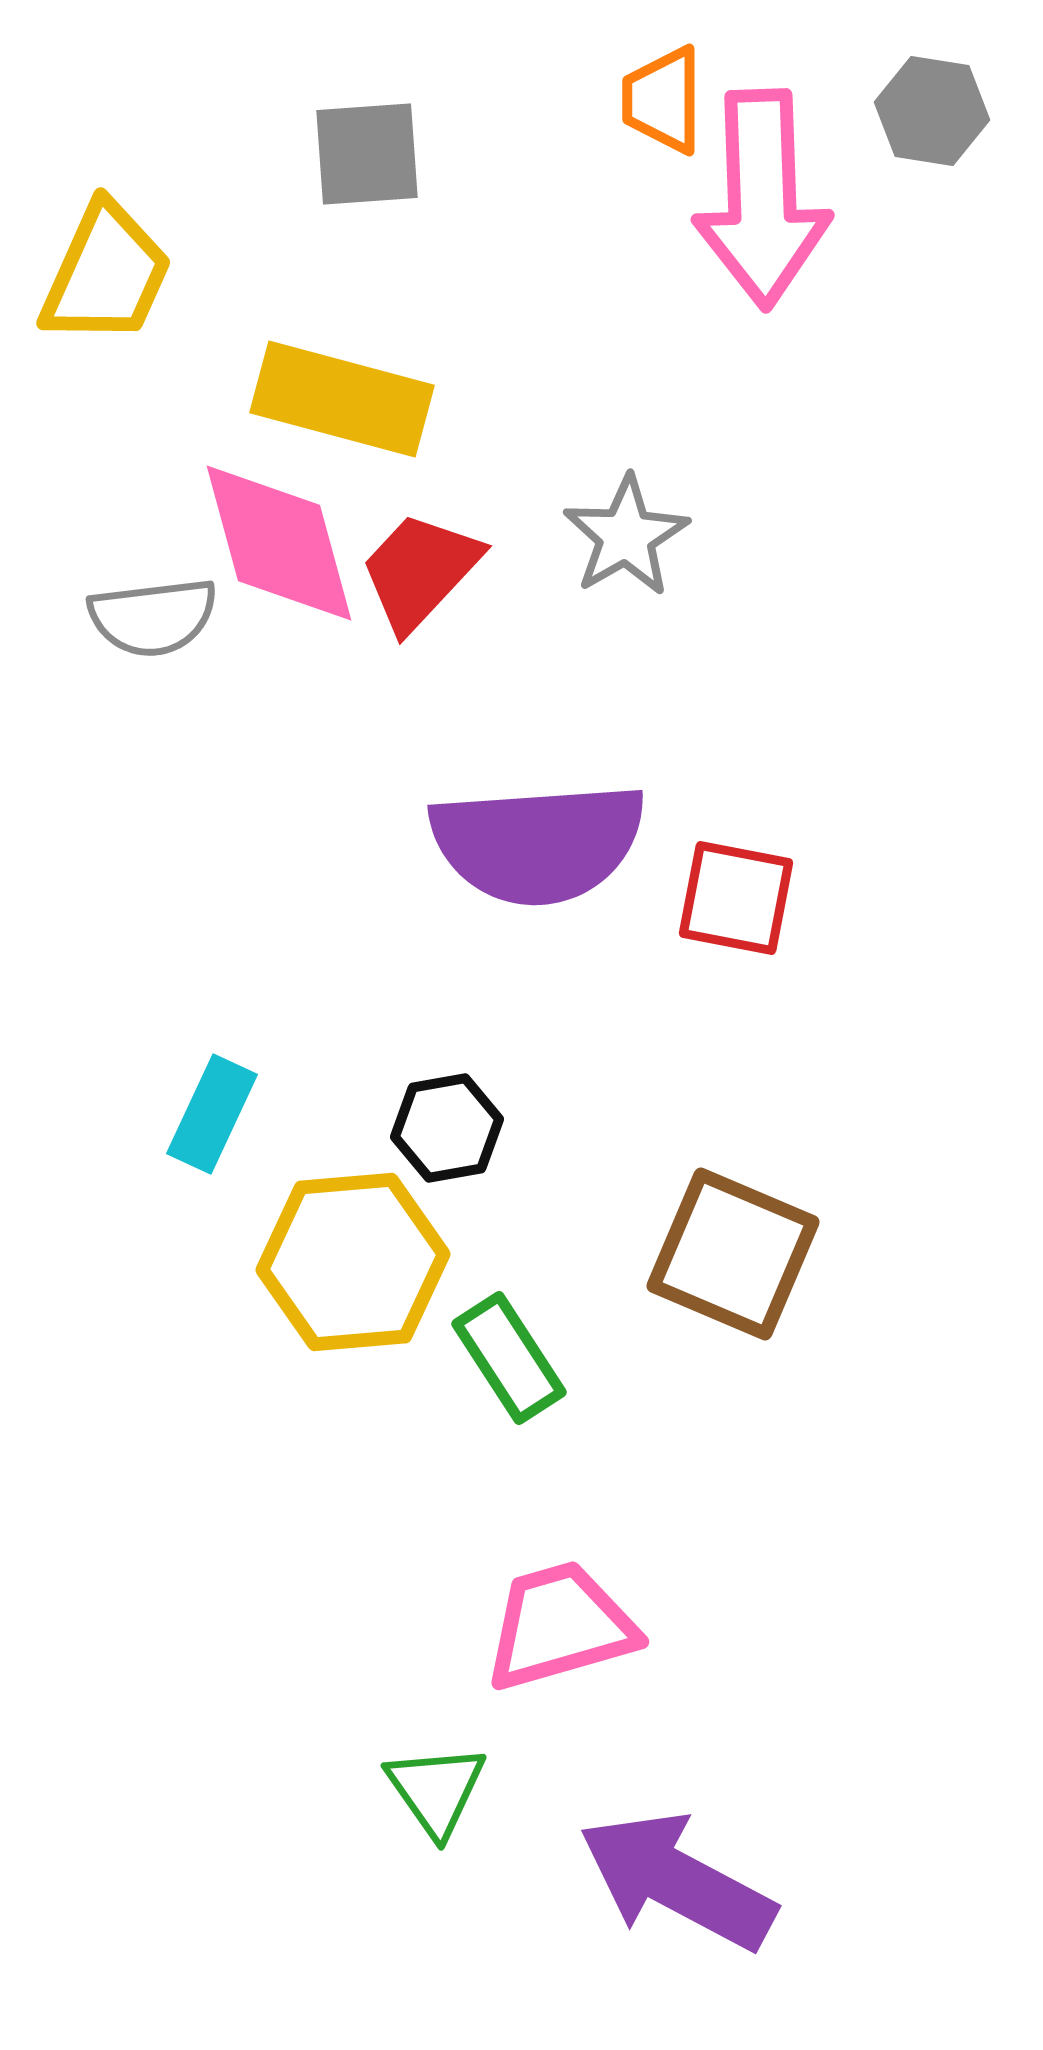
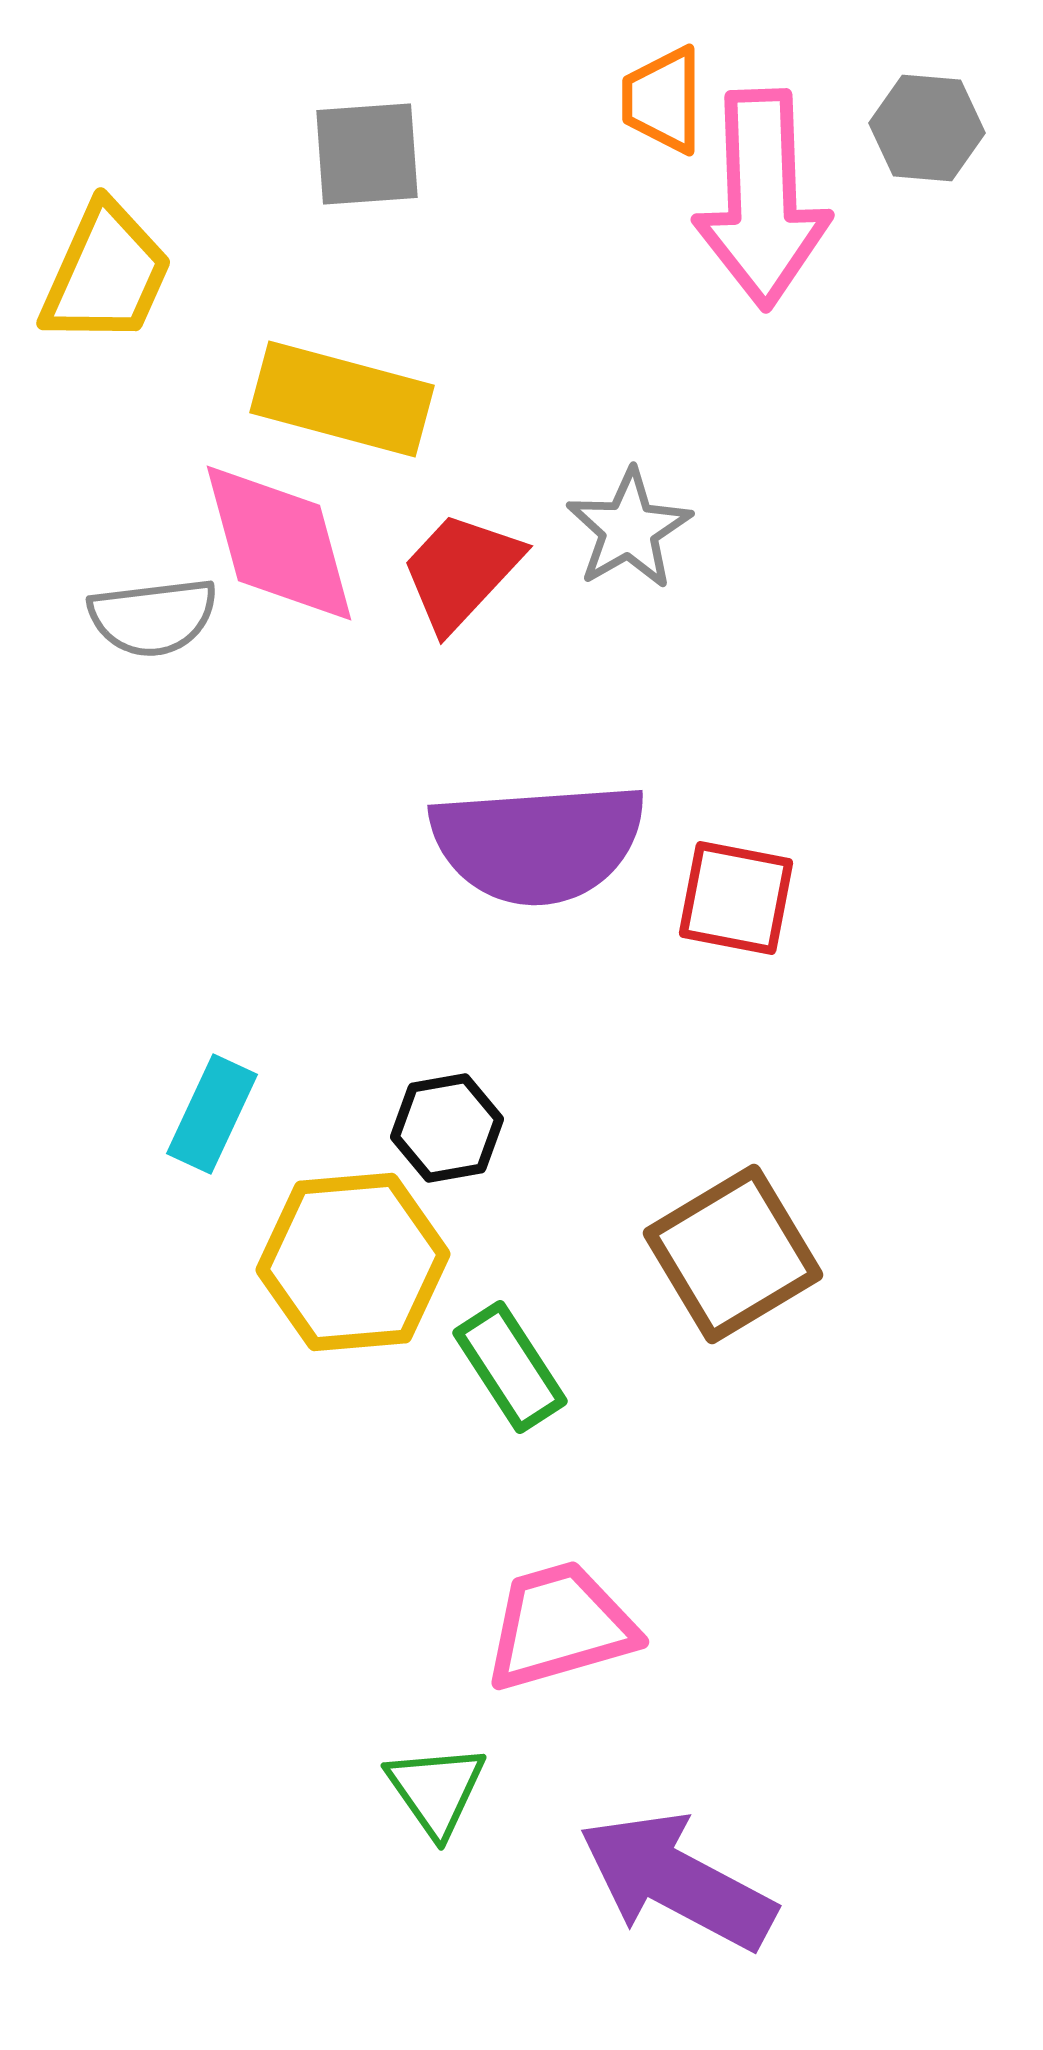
gray hexagon: moved 5 px left, 17 px down; rotated 4 degrees counterclockwise
gray star: moved 3 px right, 7 px up
red trapezoid: moved 41 px right
brown square: rotated 36 degrees clockwise
green rectangle: moved 1 px right, 9 px down
